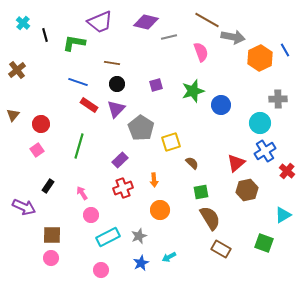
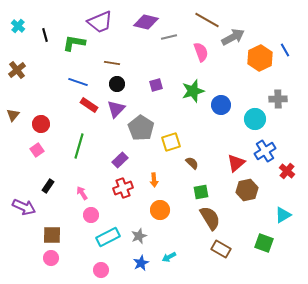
cyan cross at (23, 23): moved 5 px left, 3 px down
gray arrow at (233, 37): rotated 40 degrees counterclockwise
cyan circle at (260, 123): moved 5 px left, 4 px up
